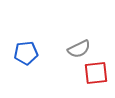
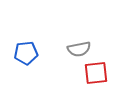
gray semicircle: rotated 15 degrees clockwise
